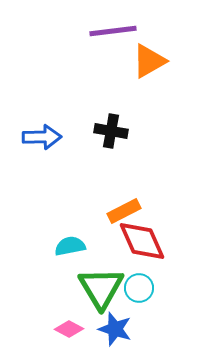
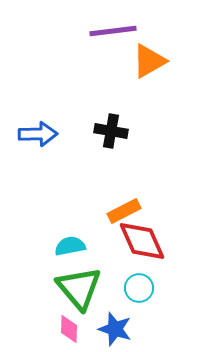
blue arrow: moved 4 px left, 3 px up
green triangle: moved 22 px left; rotated 9 degrees counterclockwise
pink diamond: rotated 64 degrees clockwise
